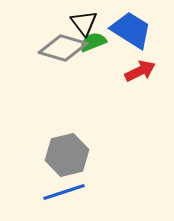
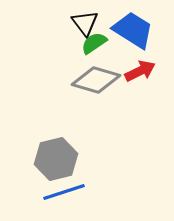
black triangle: moved 1 px right
blue trapezoid: moved 2 px right
green semicircle: moved 1 px right, 1 px down; rotated 12 degrees counterclockwise
gray diamond: moved 33 px right, 32 px down
gray hexagon: moved 11 px left, 4 px down
